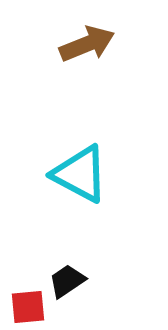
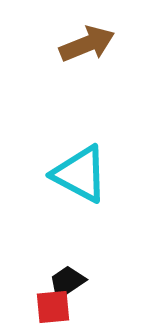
black trapezoid: moved 1 px down
red square: moved 25 px right
